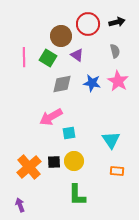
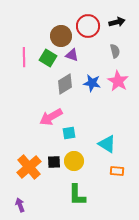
red circle: moved 2 px down
purple triangle: moved 5 px left; rotated 16 degrees counterclockwise
gray diamond: moved 3 px right; rotated 20 degrees counterclockwise
cyan triangle: moved 4 px left, 4 px down; rotated 24 degrees counterclockwise
